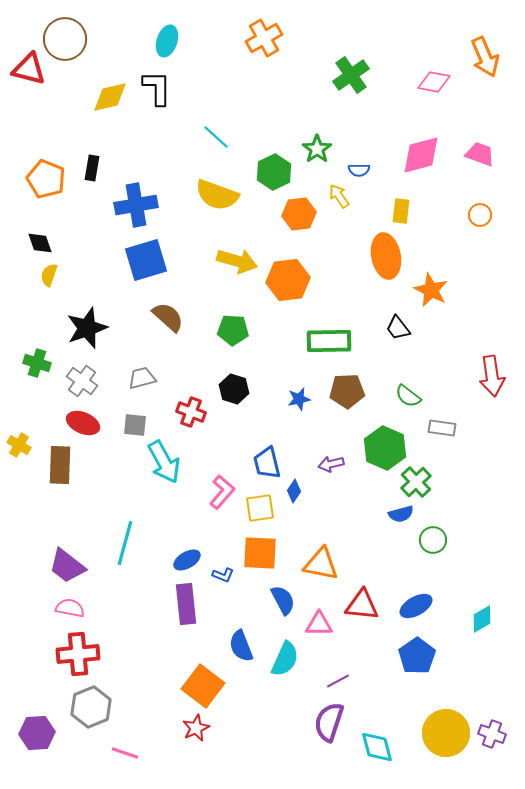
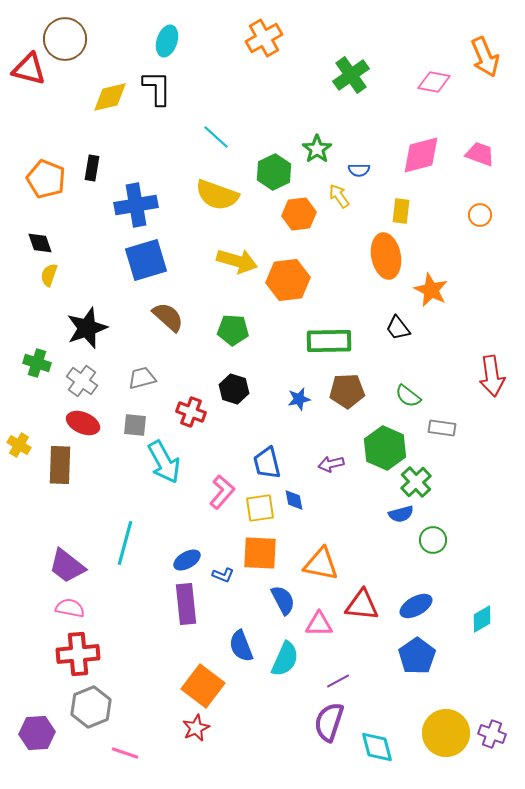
blue diamond at (294, 491): moved 9 px down; rotated 45 degrees counterclockwise
